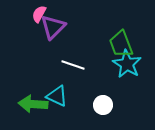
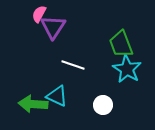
purple triangle: rotated 12 degrees counterclockwise
cyan star: moved 5 px down
